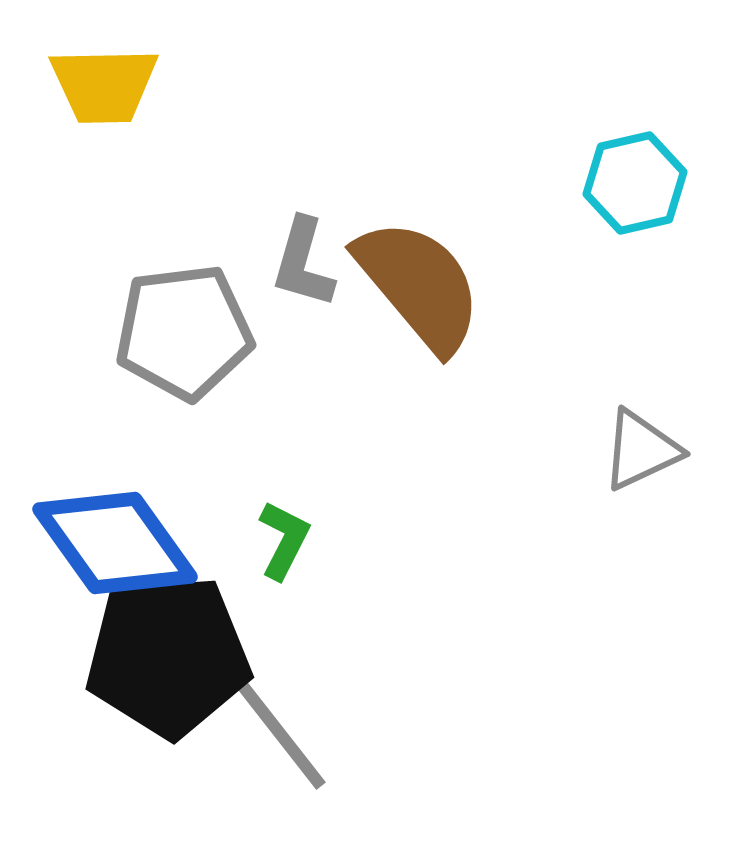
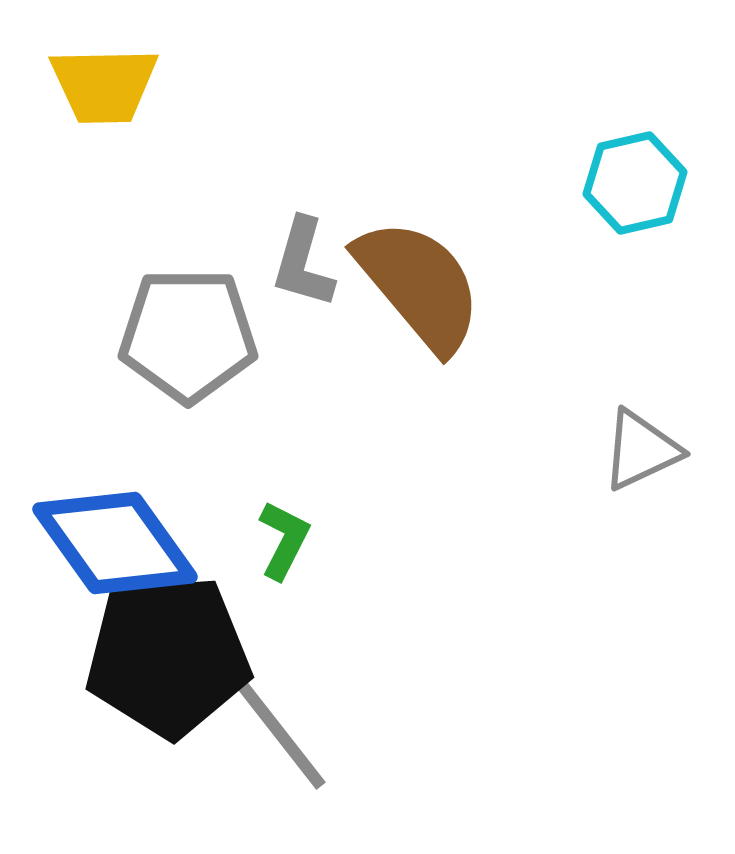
gray pentagon: moved 4 px right, 3 px down; rotated 7 degrees clockwise
